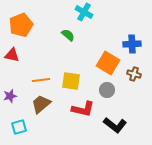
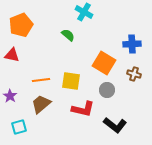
orange square: moved 4 px left
purple star: rotated 24 degrees counterclockwise
